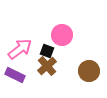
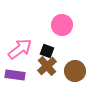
pink circle: moved 10 px up
brown circle: moved 14 px left
purple rectangle: rotated 18 degrees counterclockwise
